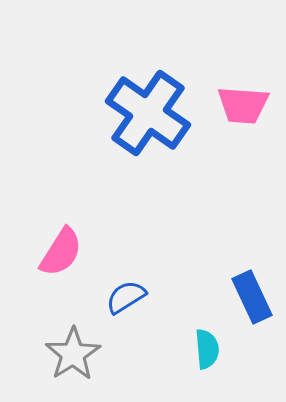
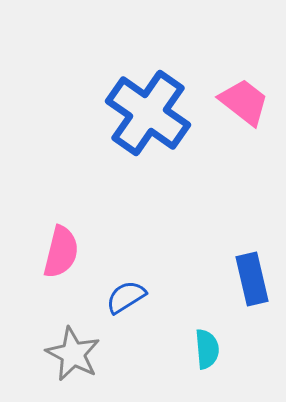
pink trapezoid: moved 1 px right, 3 px up; rotated 146 degrees counterclockwise
pink semicircle: rotated 18 degrees counterclockwise
blue rectangle: moved 18 px up; rotated 12 degrees clockwise
gray star: rotated 12 degrees counterclockwise
